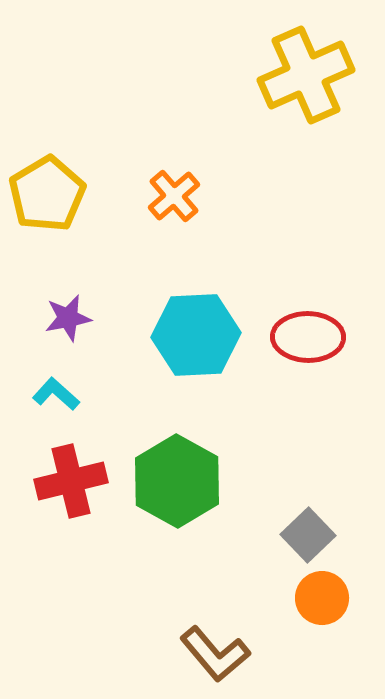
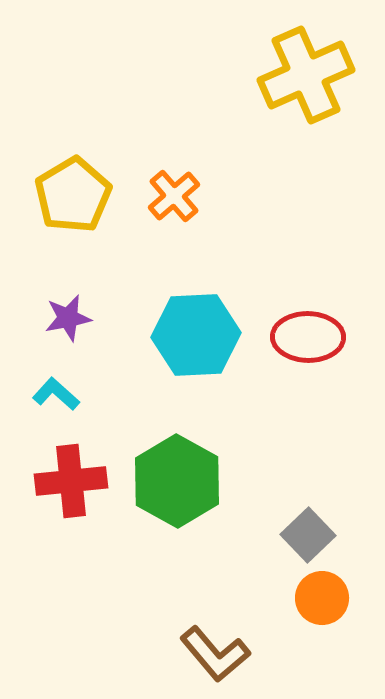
yellow pentagon: moved 26 px right, 1 px down
red cross: rotated 8 degrees clockwise
